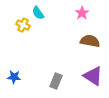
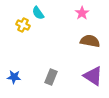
gray rectangle: moved 5 px left, 4 px up
